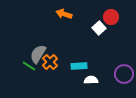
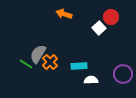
green line: moved 3 px left, 2 px up
purple circle: moved 1 px left
